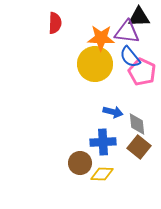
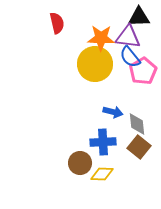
red semicircle: moved 2 px right; rotated 15 degrees counterclockwise
purple triangle: moved 1 px right, 5 px down
pink pentagon: moved 1 px right, 1 px up; rotated 16 degrees clockwise
